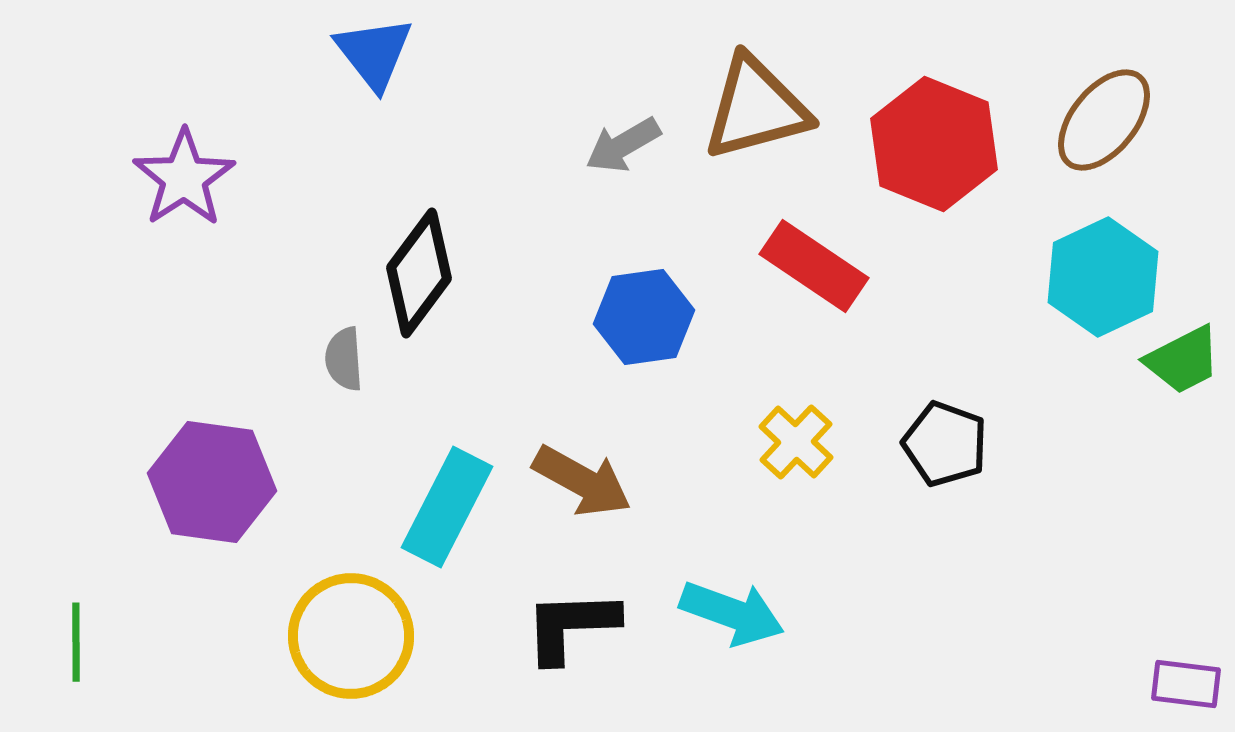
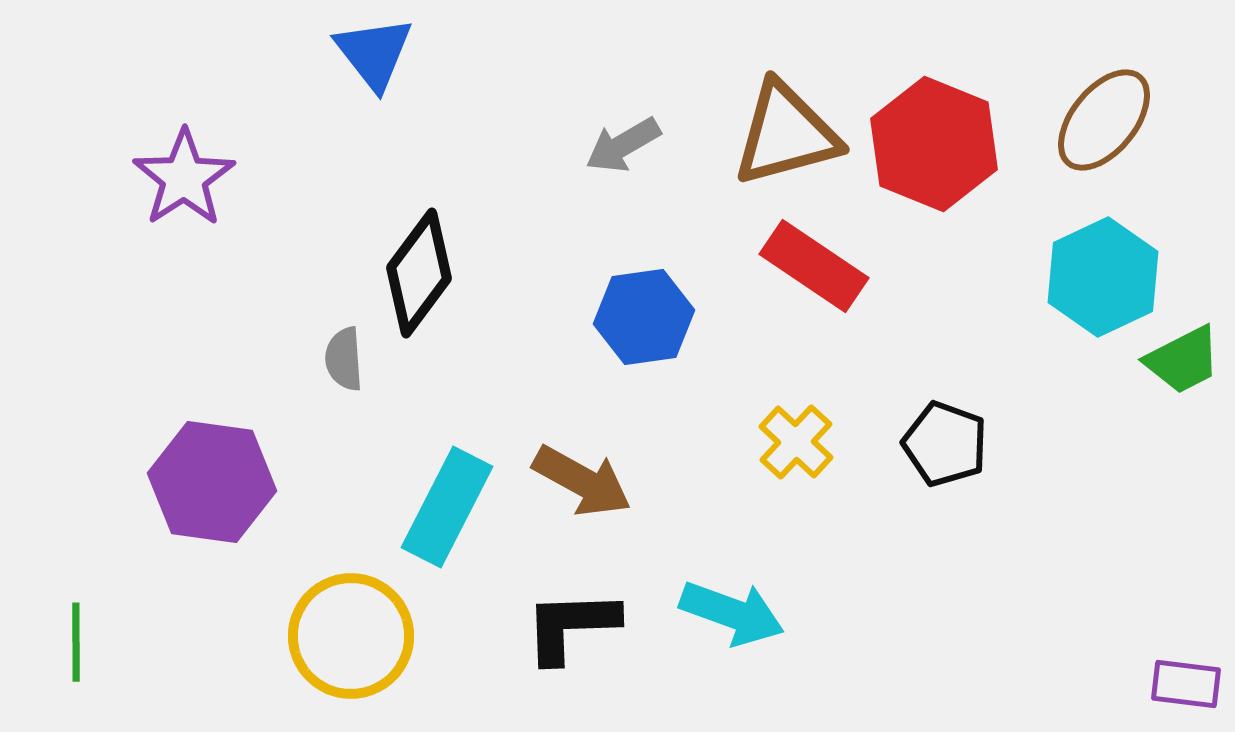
brown triangle: moved 30 px right, 26 px down
